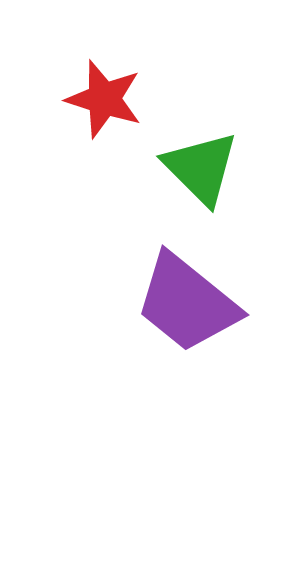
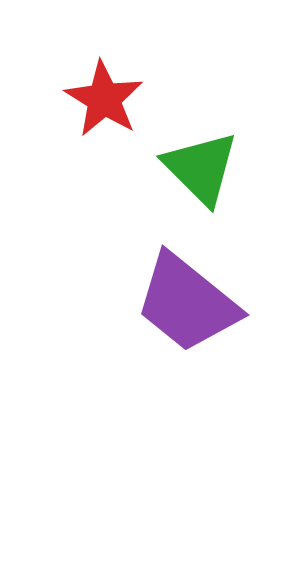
red star: rotated 14 degrees clockwise
